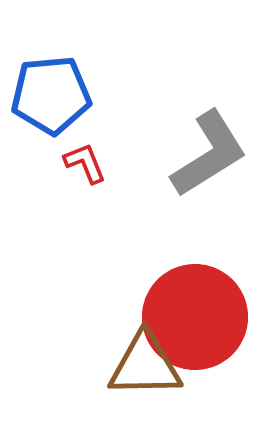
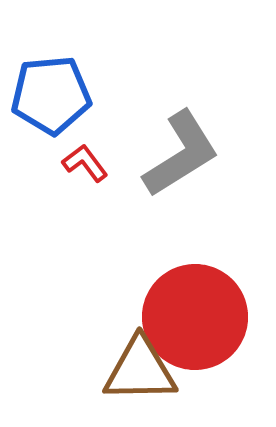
gray L-shape: moved 28 px left
red L-shape: rotated 15 degrees counterclockwise
brown triangle: moved 5 px left, 5 px down
